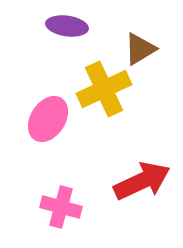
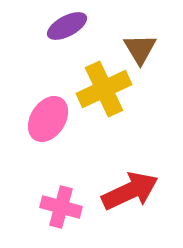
purple ellipse: rotated 36 degrees counterclockwise
brown triangle: rotated 30 degrees counterclockwise
red arrow: moved 12 px left, 10 px down
